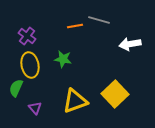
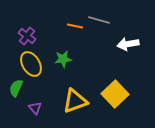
orange line: rotated 21 degrees clockwise
white arrow: moved 2 px left
green star: rotated 18 degrees counterclockwise
yellow ellipse: moved 1 px right, 1 px up; rotated 20 degrees counterclockwise
